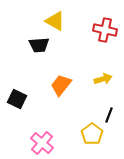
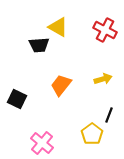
yellow triangle: moved 3 px right, 6 px down
red cross: rotated 15 degrees clockwise
